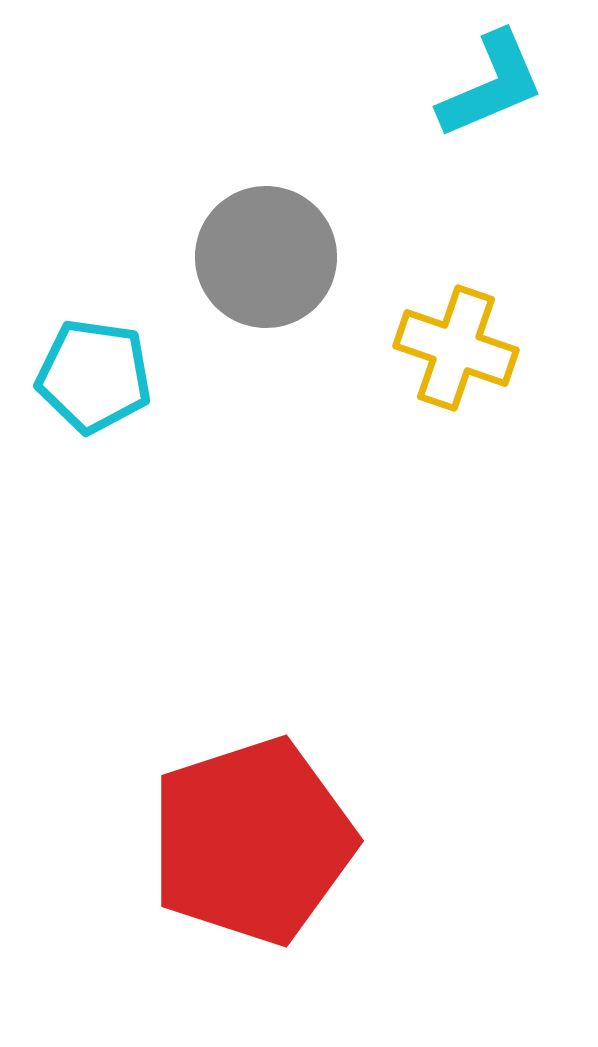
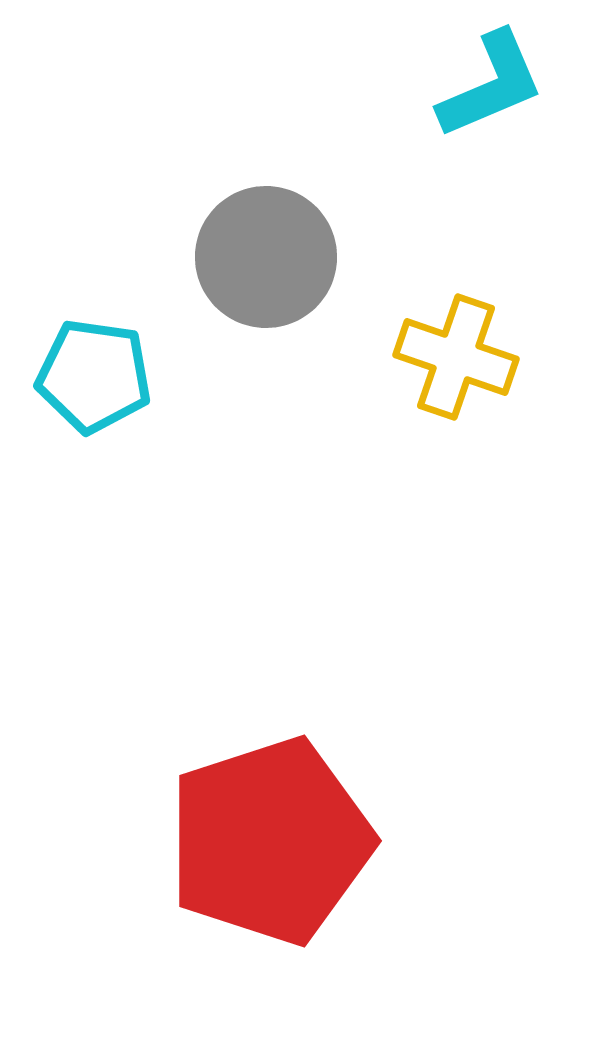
yellow cross: moved 9 px down
red pentagon: moved 18 px right
